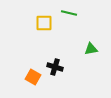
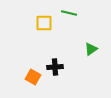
green triangle: rotated 24 degrees counterclockwise
black cross: rotated 21 degrees counterclockwise
